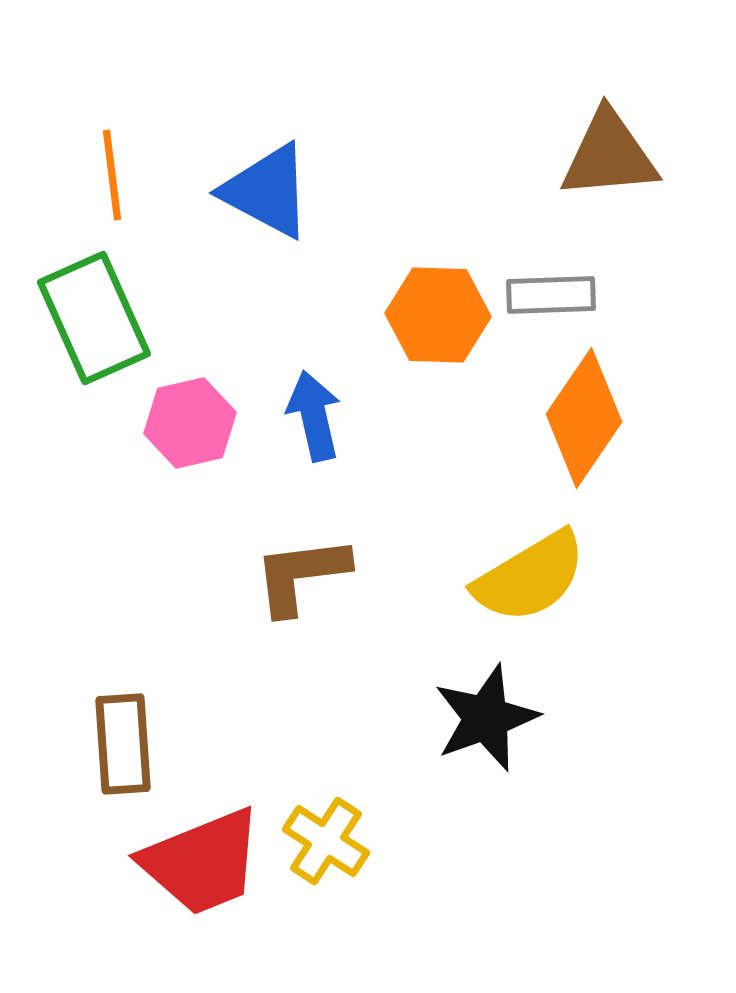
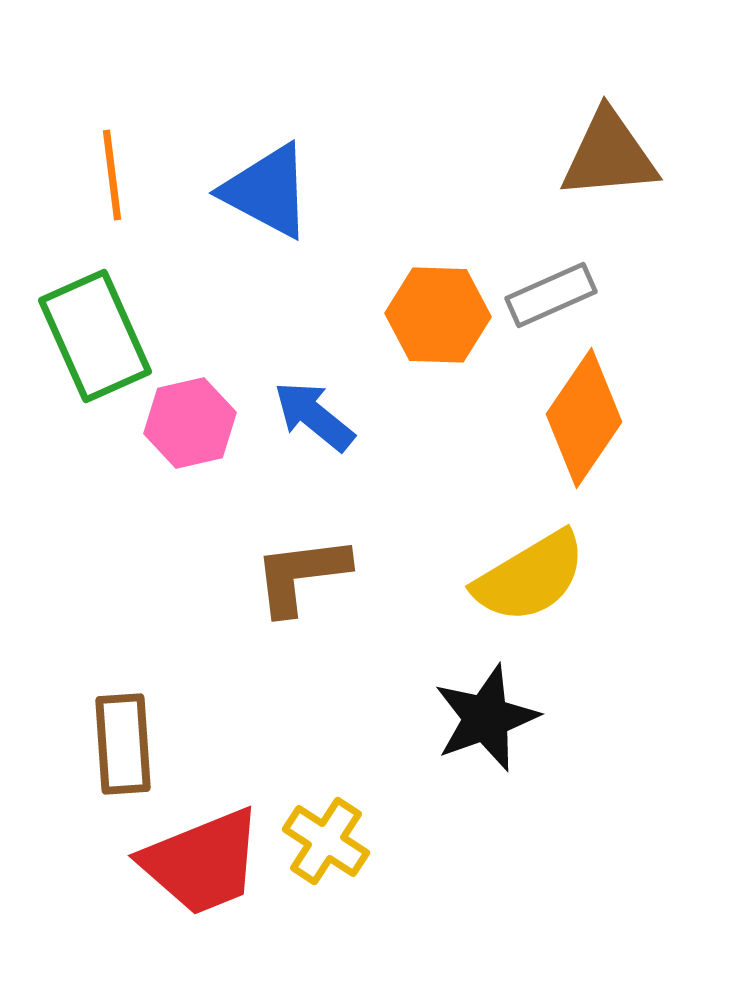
gray rectangle: rotated 22 degrees counterclockwise
green rectangle: moved 1 px right, 18 px down
blue arrow: rotated 38 degrees counterclockwise
